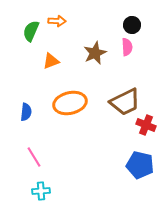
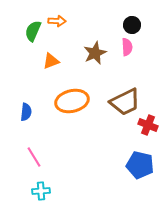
green semicircle: moved 2 px right
orange ellipse: moved 2 px right, 2 px up
red cross: moved 2 px right
